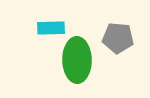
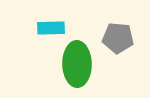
green ellipse: moved 4 px down
